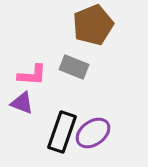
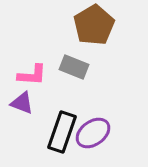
brown pentagon: moved 1 px right; rotated 9 degrees counterclockwise
